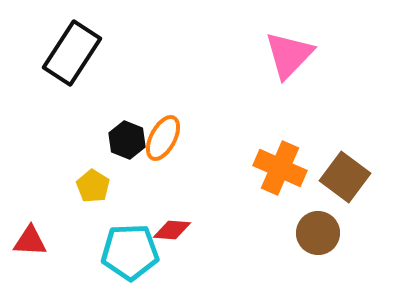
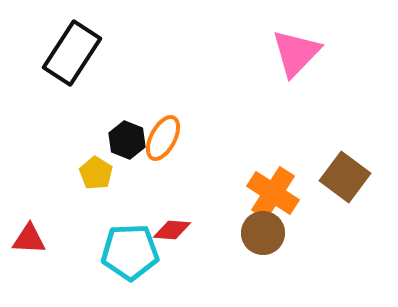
pink triangle: moved 7 px right, 2 px up
orange cross: moved 7 px left, 25 px down; rotated 9 degrees clockwise
yellow pentagon: moved 3 px right, 13 px up
brown circle: moved 55 px left
red triangle: moved 1 px left, 2 px up
